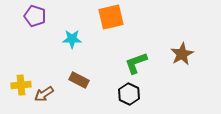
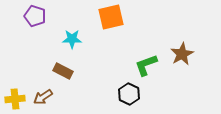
green L-shape: moved 10 px right, 2 px down
brown rectangle: moved 16 px left, 9 px up
yellow cross: moved 6 px left, 14 px down
brown arrow: moved 1 px left, 3 px down
